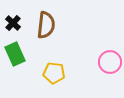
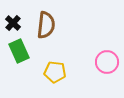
green rectangle: moved 4 px right, 3 px up
pink circle: moved 3 px left
yellow pentagon: moved 1 px right, 1 px up
